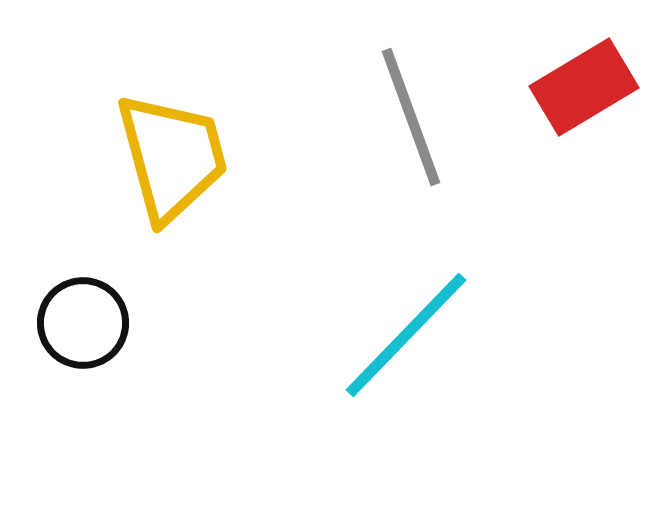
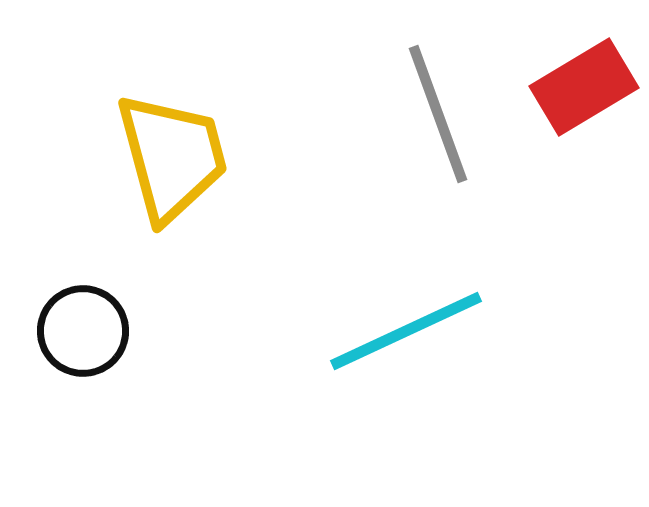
gray line: moved 27 px right, 3 px up
black circle: moved 8 px down
cyan line: moved 4 px up; rotated 21 degrees clockwise
